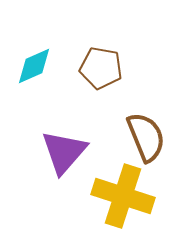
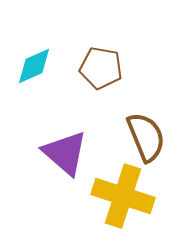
purple triangle: moved 1 px right, 1 px down; rotated 30 degrees counterclockwise
